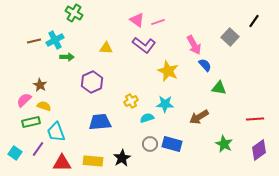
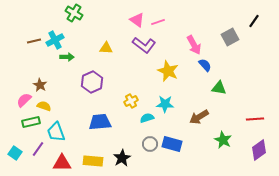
gray square: rotated 18 degrees clockwise
green star: moved 1 px left, 4 px up
